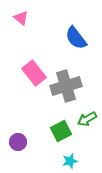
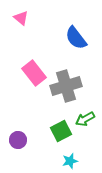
green arrow: moved 2 px left
purple circle: moved 2 px up
